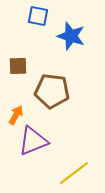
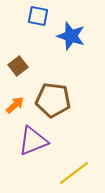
brown square: rotated 36 degrees counterclockwise
brown pentagon: moved 1 px right, 9 px down
orange arrow: moved 1 px left, 10 px up; rotated 18 degrees clockwise
